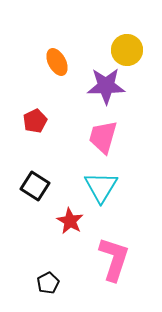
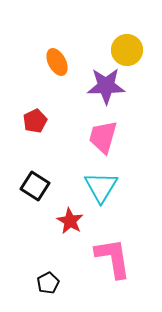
pink L-shape: moved 1 px left, 1 px up; rotated 27 degrees counterclockwise
